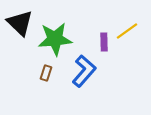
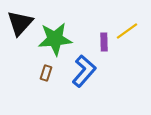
black triangle: rotated 28 degrees clockwise
